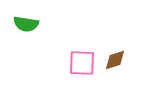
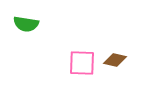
brown diamond: rotated 30 degrees clockwise
